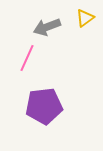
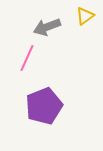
yellow triangle: moved 2 px up
purple pentagon: rotated 15 degrees counterclockwise
